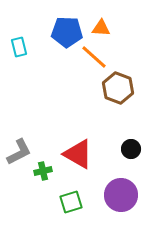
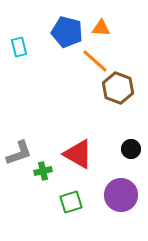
blue pentagon: rotated 12 degrees clockwise
orange line: moved 1 px right, 4 px down
gray L-shape: moved 1 px down; rotated 8 degrees clockwise
